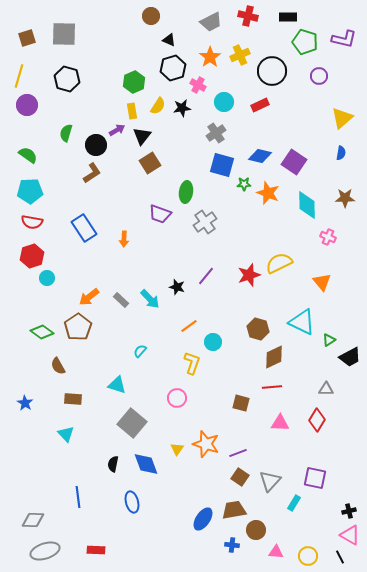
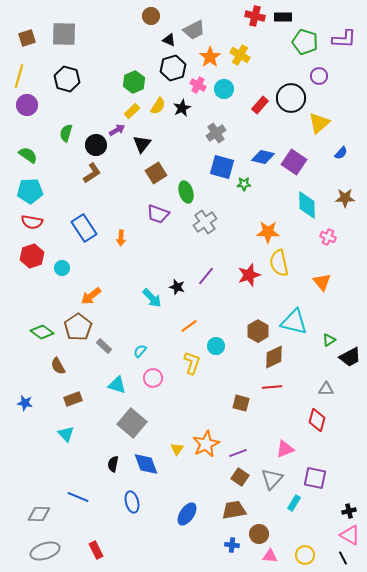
red cross at (248, 16): moved 7 px right
black rectangle at (288, 17): moved 5 px left
gray trapezoid at (211, 22): moved 17 px left, 8 px down
purple L-shape at (344, 39): rotated 10 degrees counterclockwise
yellow cross at (240, 55): rotated 36 degrees counterclockwise
black circle at (272, 71): moved 19 px right, 27 px down
cyan circle at (224, 102): moved 13 px up
red rectangle at (260, 105): rotated 24 degrees counterclockwise
black star at (182, 108): rotated 18 degrees counterclockwise
yellow rectangle at (132, 111): rotated 56 degrees clockwise
yellow triangle at (342, 118): moved 23 px left, 5 px down
black triangle at (142, 136): moved 8 px down
blue semicircle at (341, 153): rotated 32 degrees clockwise
blue diamond at (260, 156): moved 3 px right, 1 px down
brown square at (150, 163): moved 6 px right, 10 px down
blue square at (222, 165): moved 2 px down
green ellipse at (186, 192): rotated 25 degrees counterclockwise
orange star at (268, 193): moved 39 px down; rotated 20 degrees counterclockwise
purple trapezoid at (160, 214): moved 2 px left
orange arrow at (124, 239): moved 3 px left, 1 px up
yellow semicircle at (279, 263): rotated 76 degrees counterclockwise
cyan circle at (47, 278): moved 15 px right, 10 px up
orange arrow at (89, 297): moved 2 px right, 1 px up
cyan arrow at (150, 299): moved 2 px right, 1 px up
gray rectangle at (121, 300): moved 17 px left, 46 px down
cyan triangle at (302, 322): moved 8 px left; rotated 12 degrees counterclockwise
brown hexagon at (258, 329): moved 2 px down; rotated 15 degrees clockwise
cyan circle at (213, 342): moved 3 px right, 4 px down
pink circle at (177, 398): moved 24 px left, 20 px up
brown rectangle at (73, 399): rotated 24 degrees counterclockwise
blue star at (25, 403): rotated 21 degrees counterclockwise
red diamond at (317, 420): rotated 15 degrees counterclockwise
pink triangle at (280, 423): moved 5 px right, 26 px down; rotated 24 degrees counterclockwise
orange star at (206, 444): rotated 28 degrees clockwise
gray triangle at (270, 481): moved 2 px right, 2 px up
blue line at (78, 497): rotated 60 degrees counterclockwise
blue ellipse at (203, 519): moved 16 px left, 5 px up
gray diamond at (33, 520): moved 6 px right, 6 px up
brown circle at (256, 530): moved 3 px right, 4 px down
red rectangle at (96, 550): rotated 60 degrees clockwise
pink triangle at (276, 552): moved 6 px left, 4 px down
yellow circle at (308, 556): moved 3 px left, 1 px up
black line at (340, 557): moved 3 px right, 1 px down
